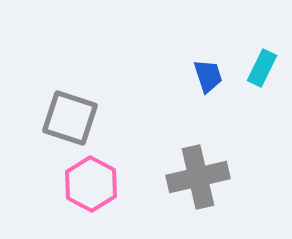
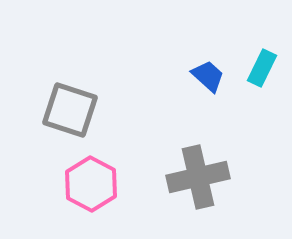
blue trapezoid: rotated 30 degrees counterclockwise
gray square: moved 8 px up
